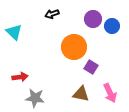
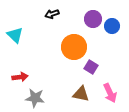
cyan triangle: moved 1 px right, 3 px down
